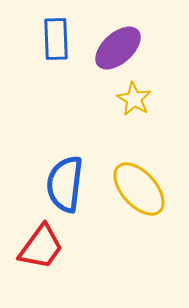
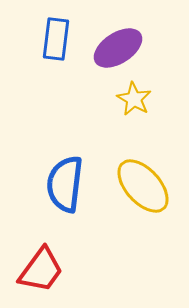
blue rectangle: rotated 9 degrees clockwise
purple ellipse: rotated 9 degrees clockwise
yellow ellipse: moved 4 px right, 3 px up
red trapezoid: moved 23 px down
